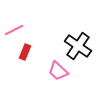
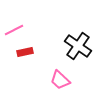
red rectangle: rotated 56 degrees clockwise
pink trapezoid: moved 2 px right, 9 px down
